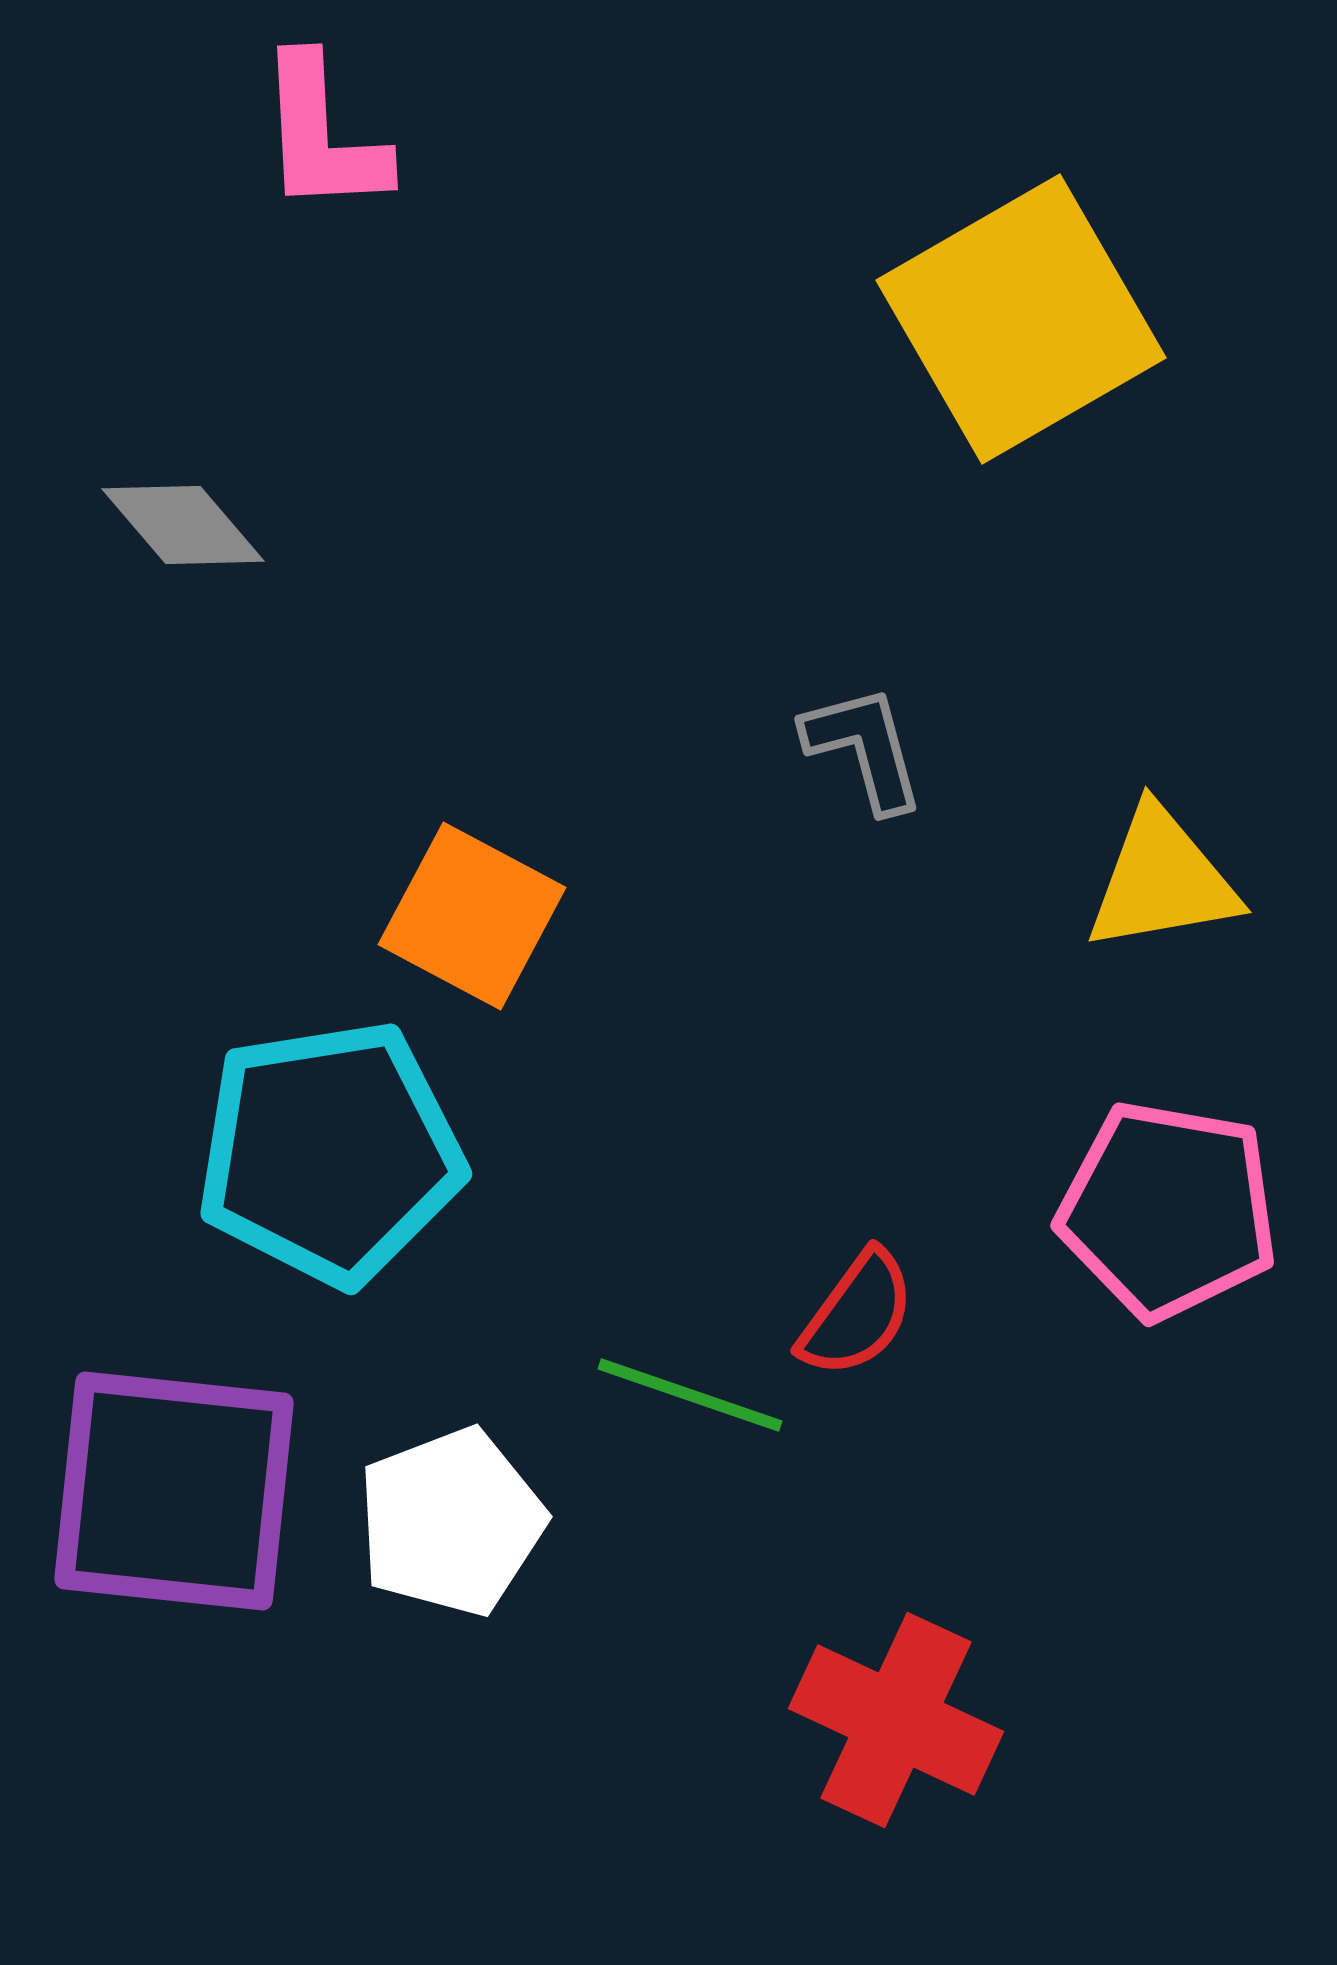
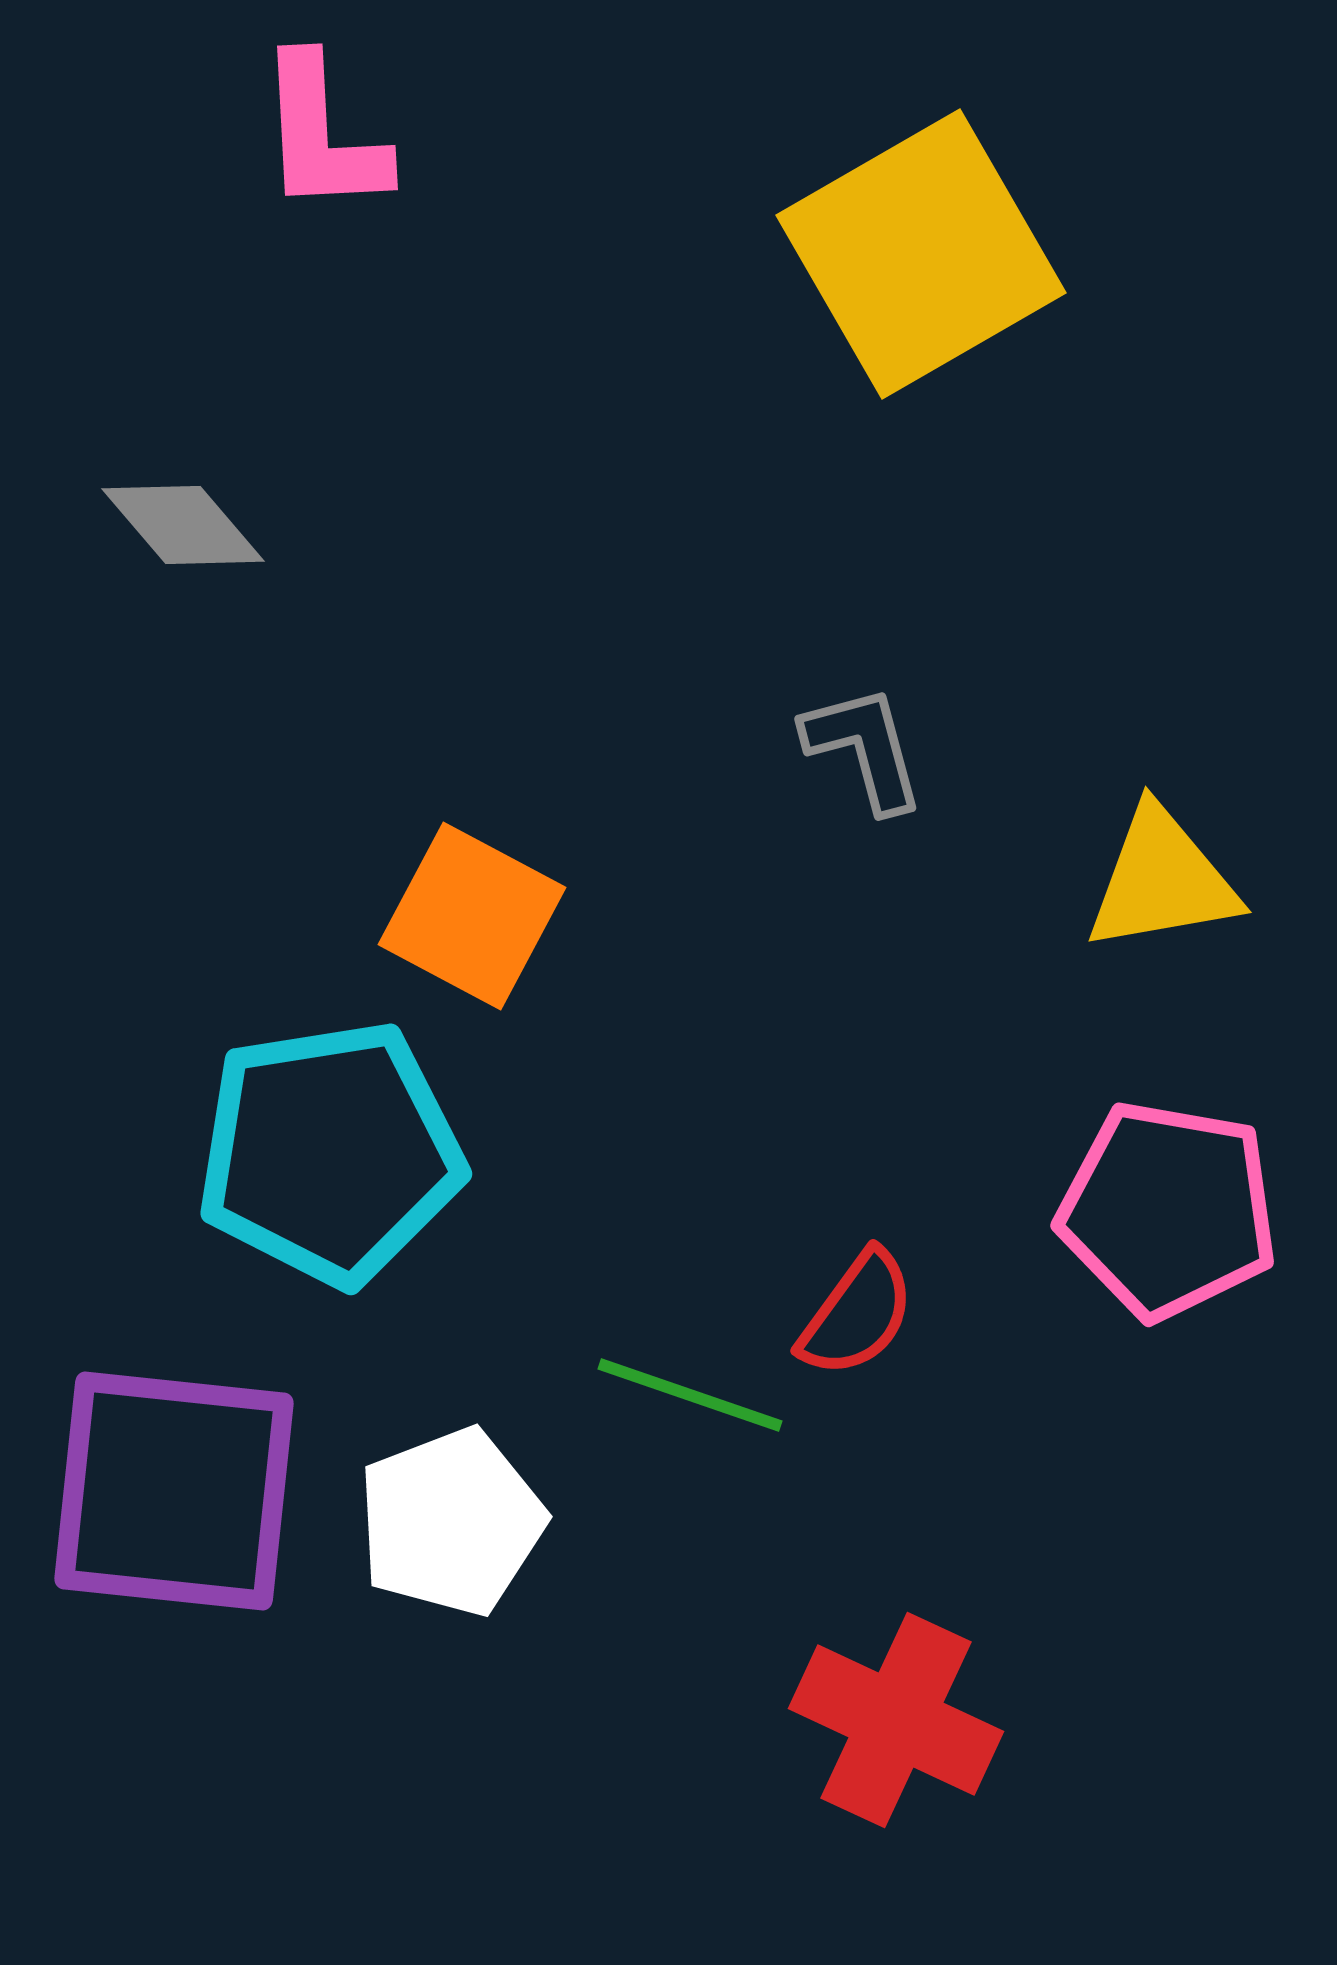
yellow square: moved 100 px left, 65 px up
